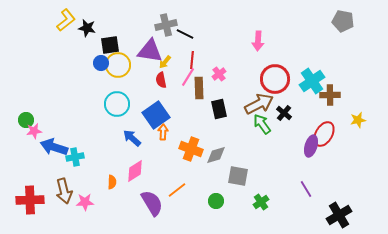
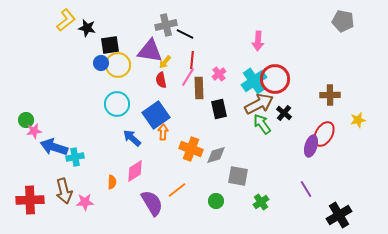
cyan cross at (312, 81): moved 58 px left
